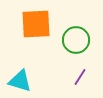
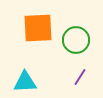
orange square: moved 2 px right, 4 px down
cyan triangle: moved 5 px right, 1 px down; rotated 20 degrees counterclockwise
